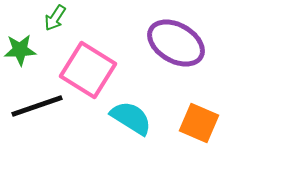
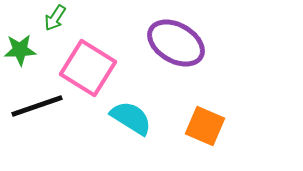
pink square: moved 2 px up
orange square: moved 6 px right, 3 px down
